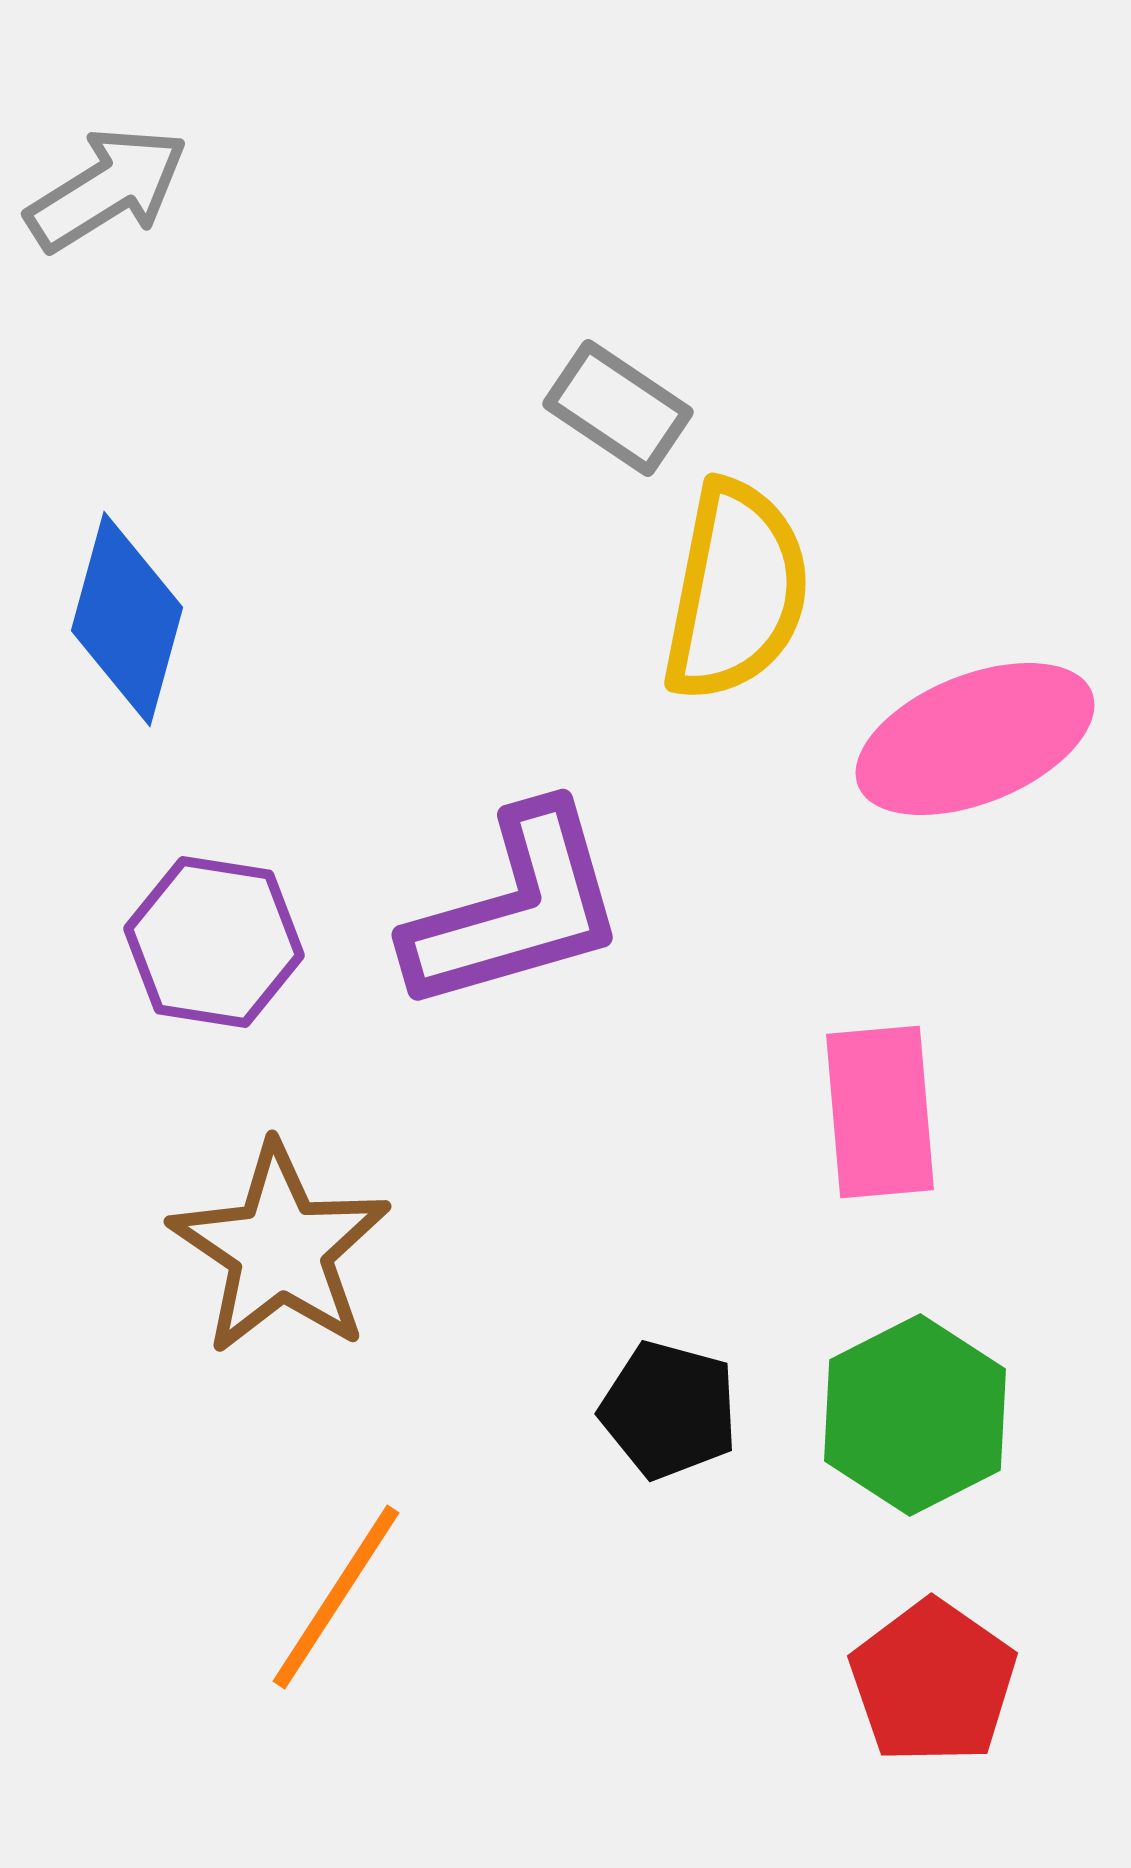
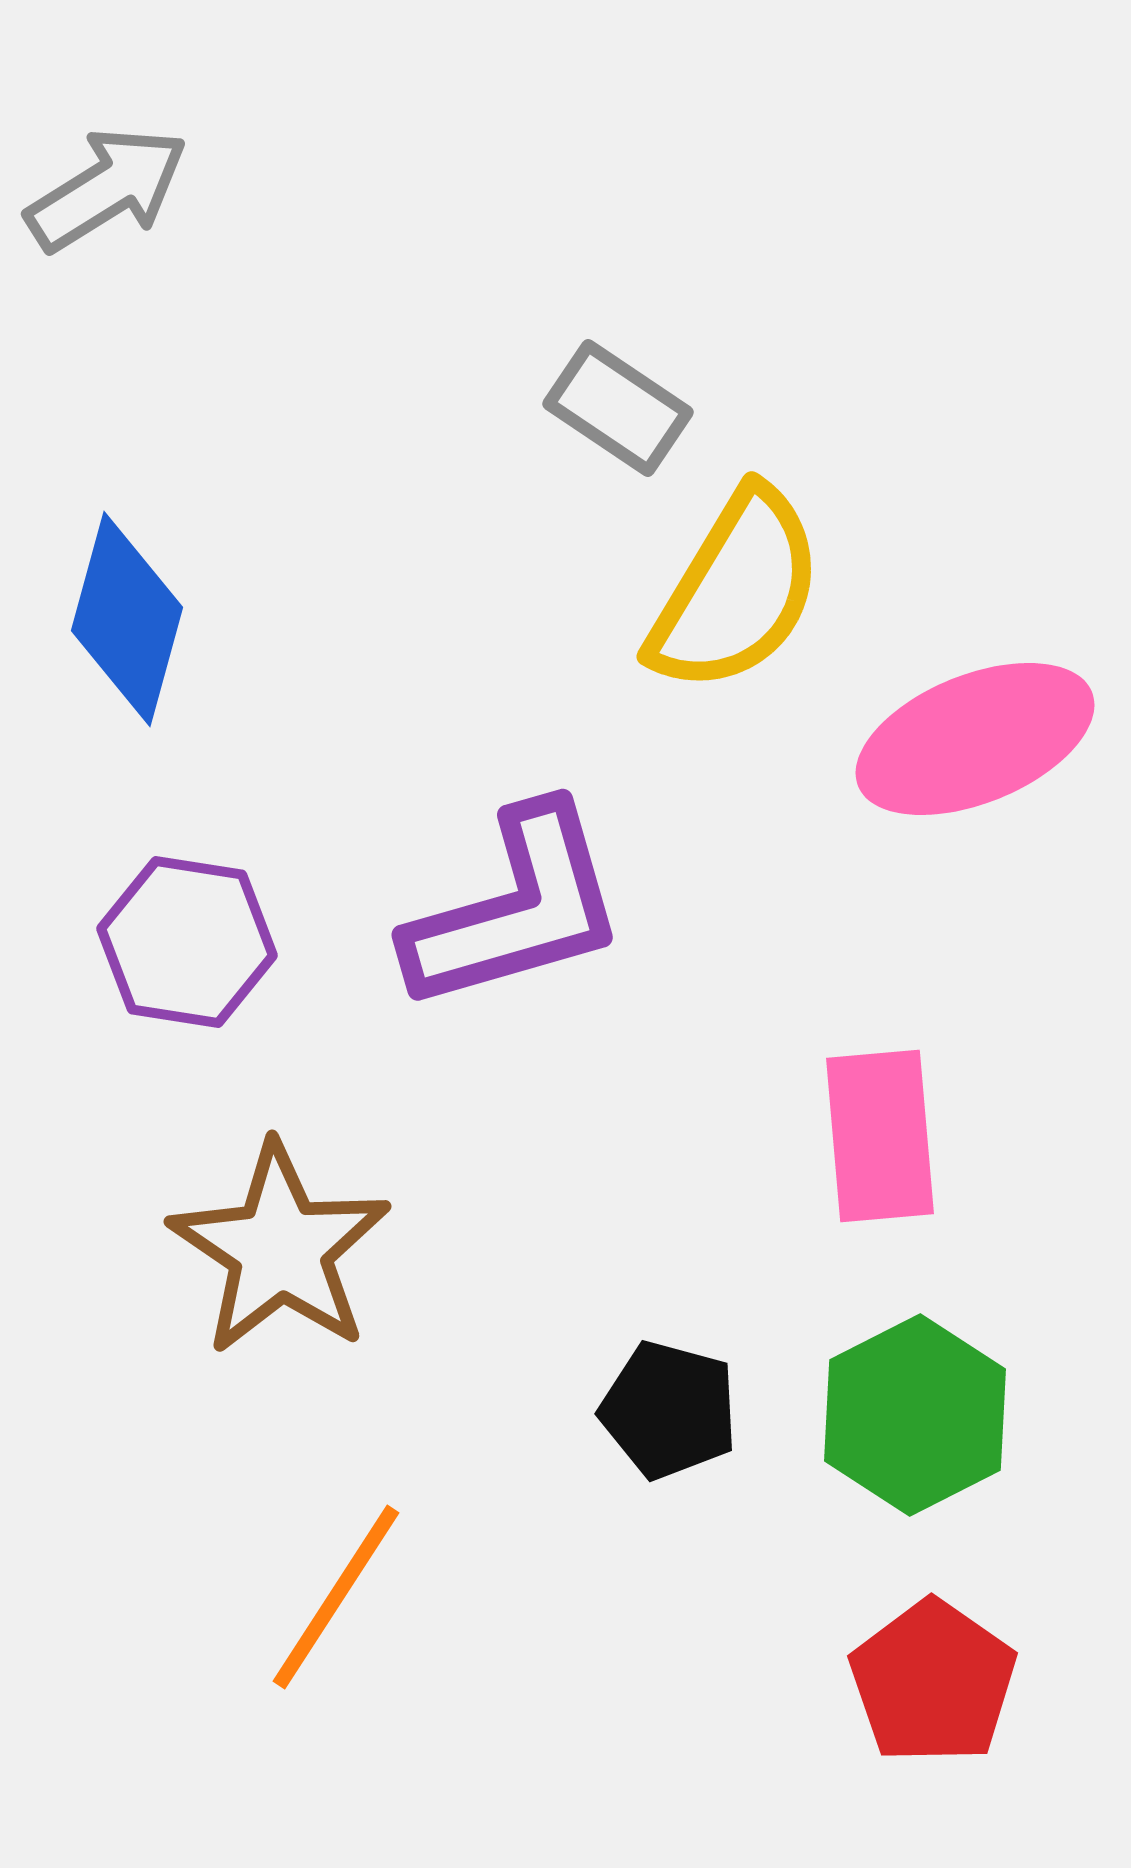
yellow semicircle: rotated 20 degrees clockwise
purple hexagon: moved 27 px left
pink rectangle: moved 24 px down
